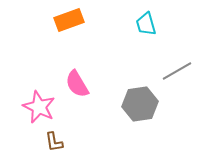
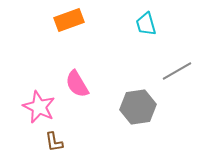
gray hexagon: moved 2 px left, 3 px down
